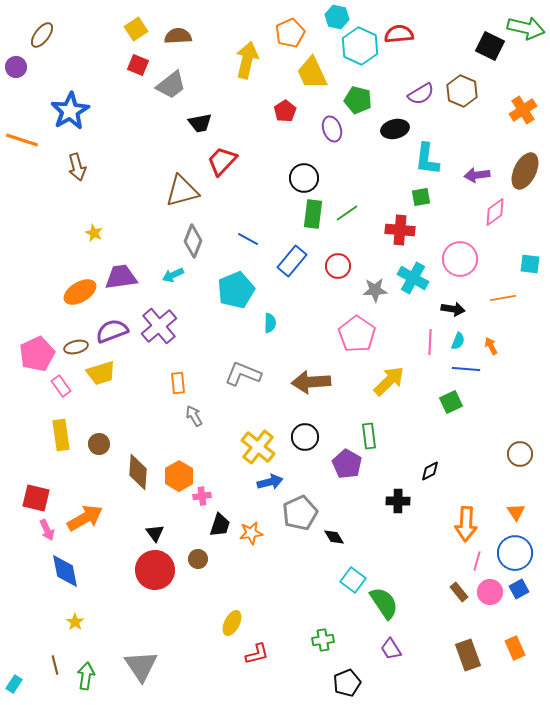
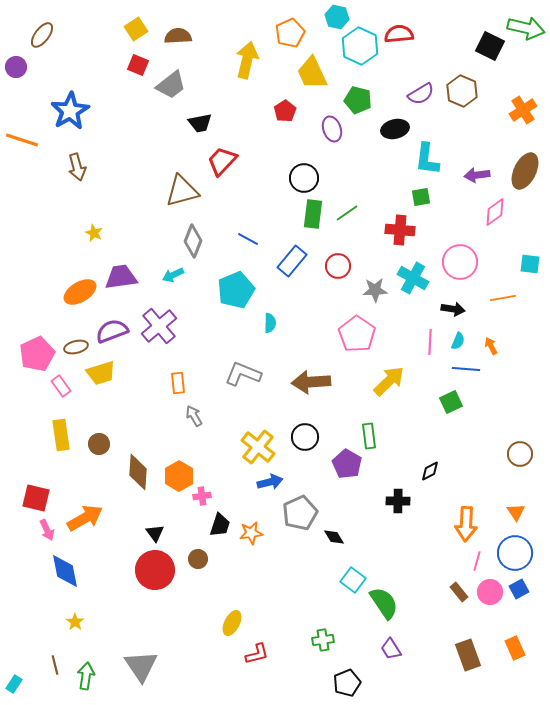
pink circle at (460, 259): moved 3 px down
